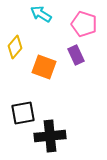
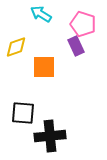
pink pentagon: moved 1 px left
yellow diamond: moved 1 px right; rotated 30 degrees clockwise
purple rectangle: moved 9 px up
orange square: rotated 20 degrees counterclockwise
black square: rotated 15 degrees clockwise
